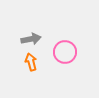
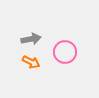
orange arrow: rotated 132 degrees clockwise
